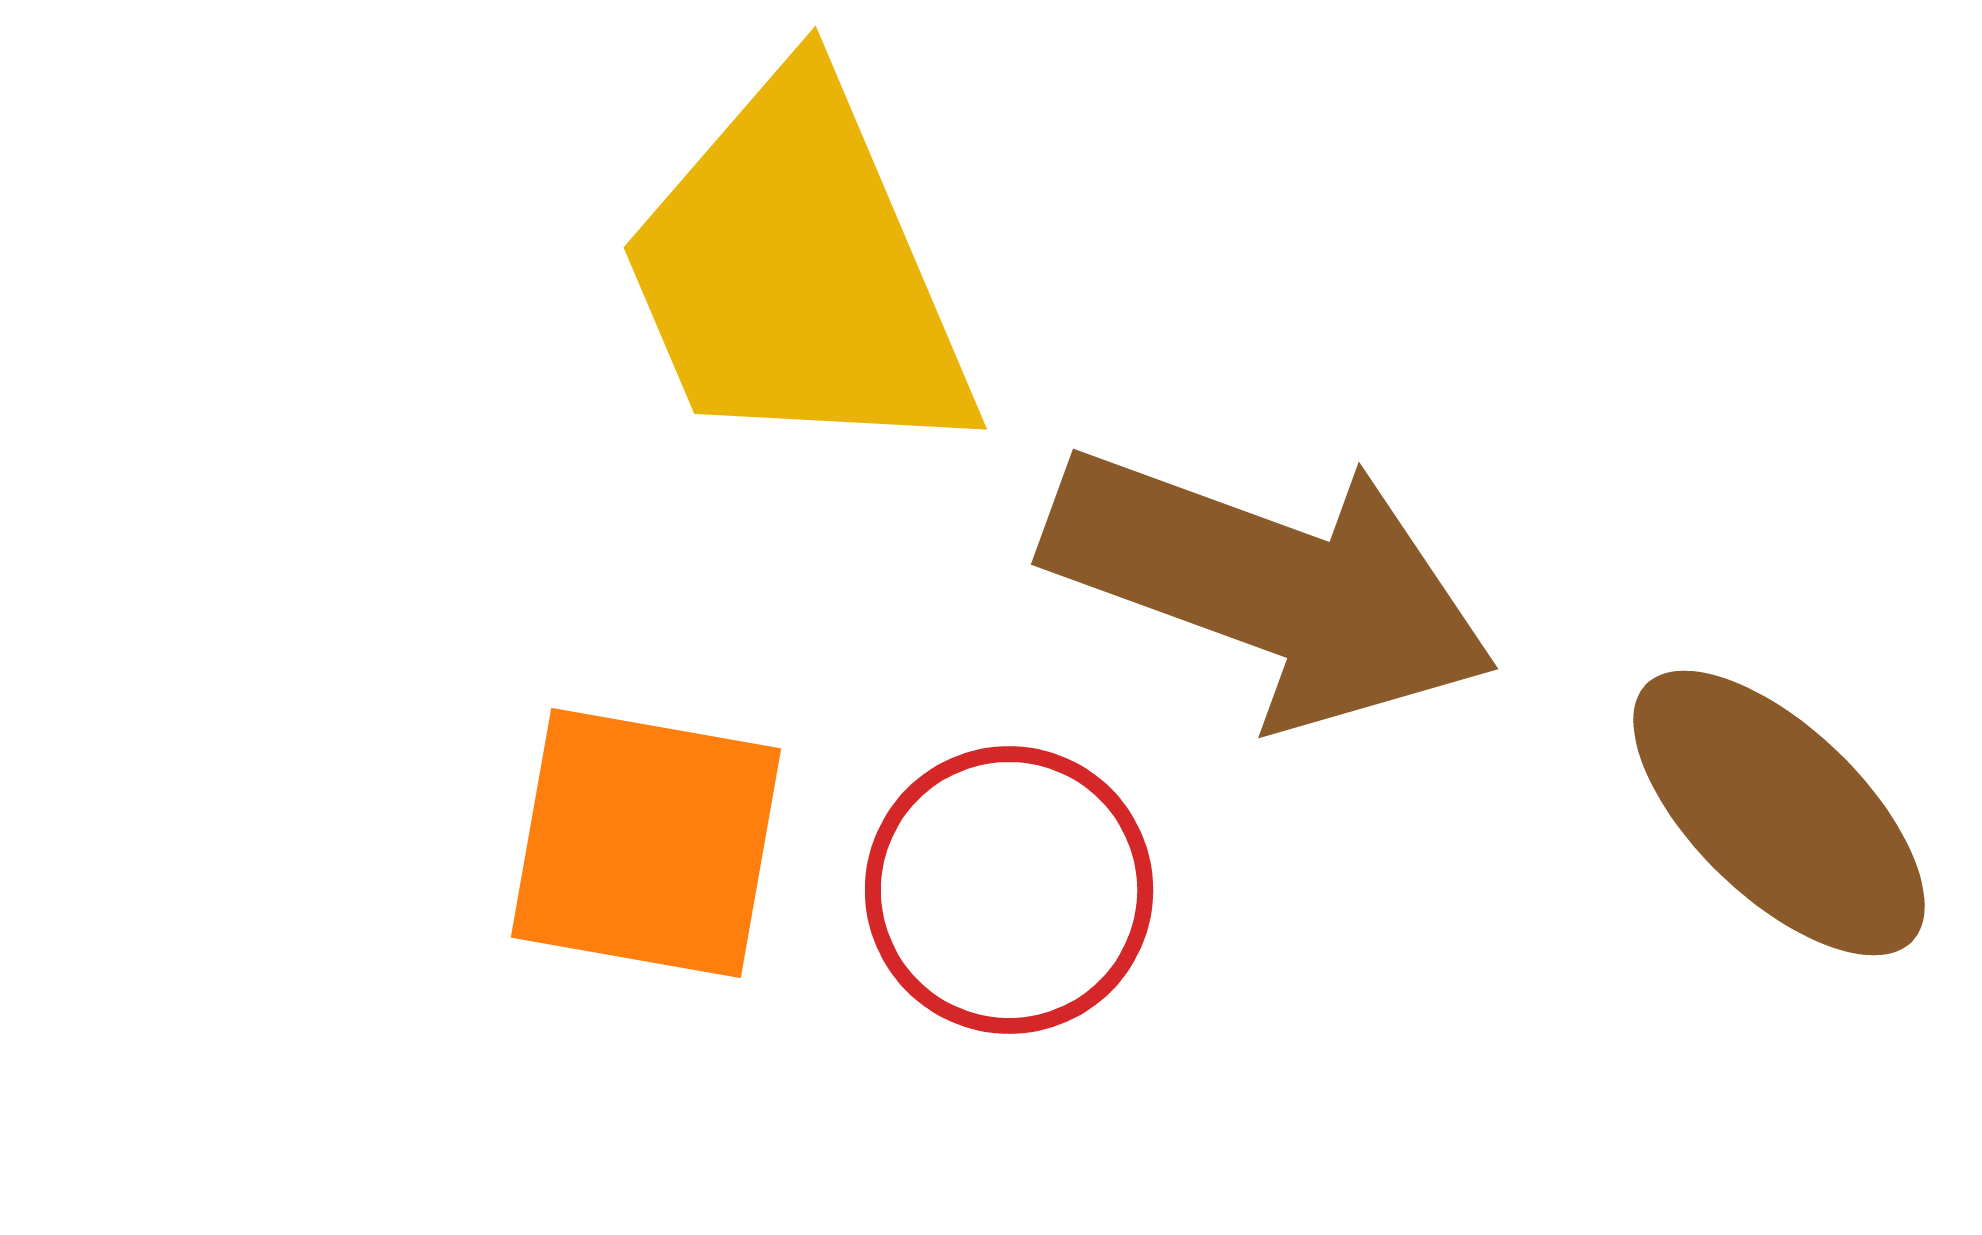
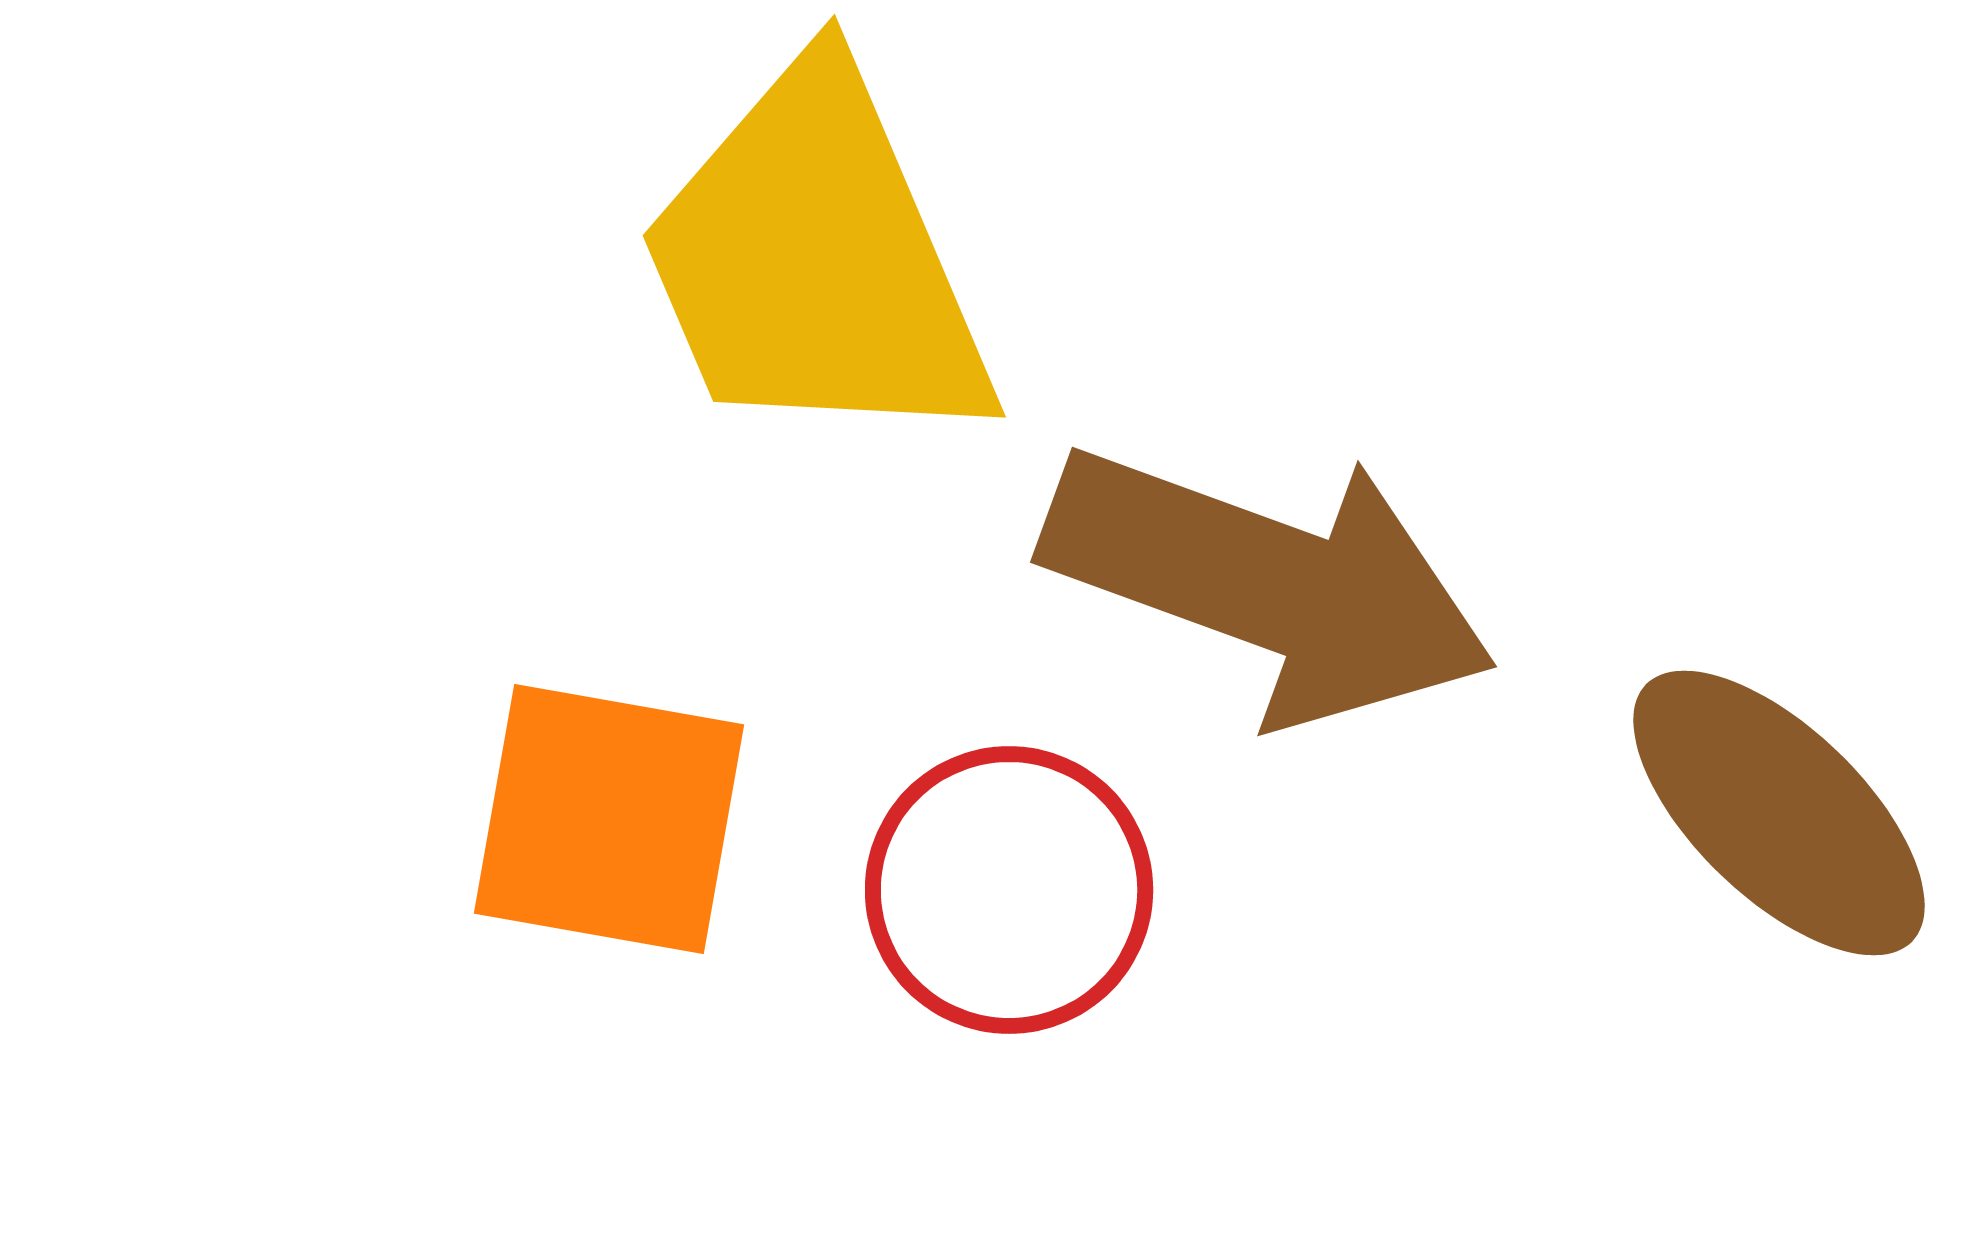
yellow trapezoid: moved 19 px right, 12 px up
brown arrow: moved 1 px left, 2 px up
orange square: moved 37 px left, 24 px up
